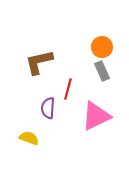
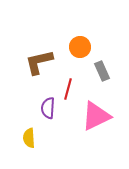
orange circle: moved 22 px left
yellow semicircle: rotated 114 degrees counterclockwise
